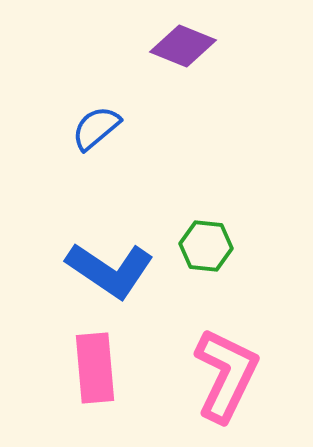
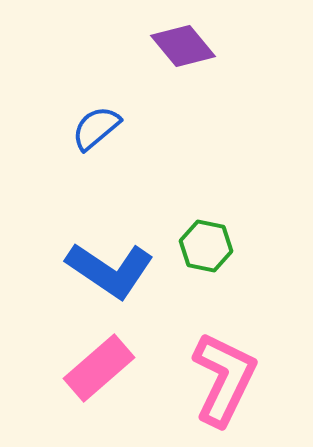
purple diamond: rotated 28 degrees clockwise
green hexagon: rotated 6 degrees clockwise
pink rectangle: moved 4 px right; rotated 54 degrees clockwise
pink L-shape: moved 2 px left, 4 px down
